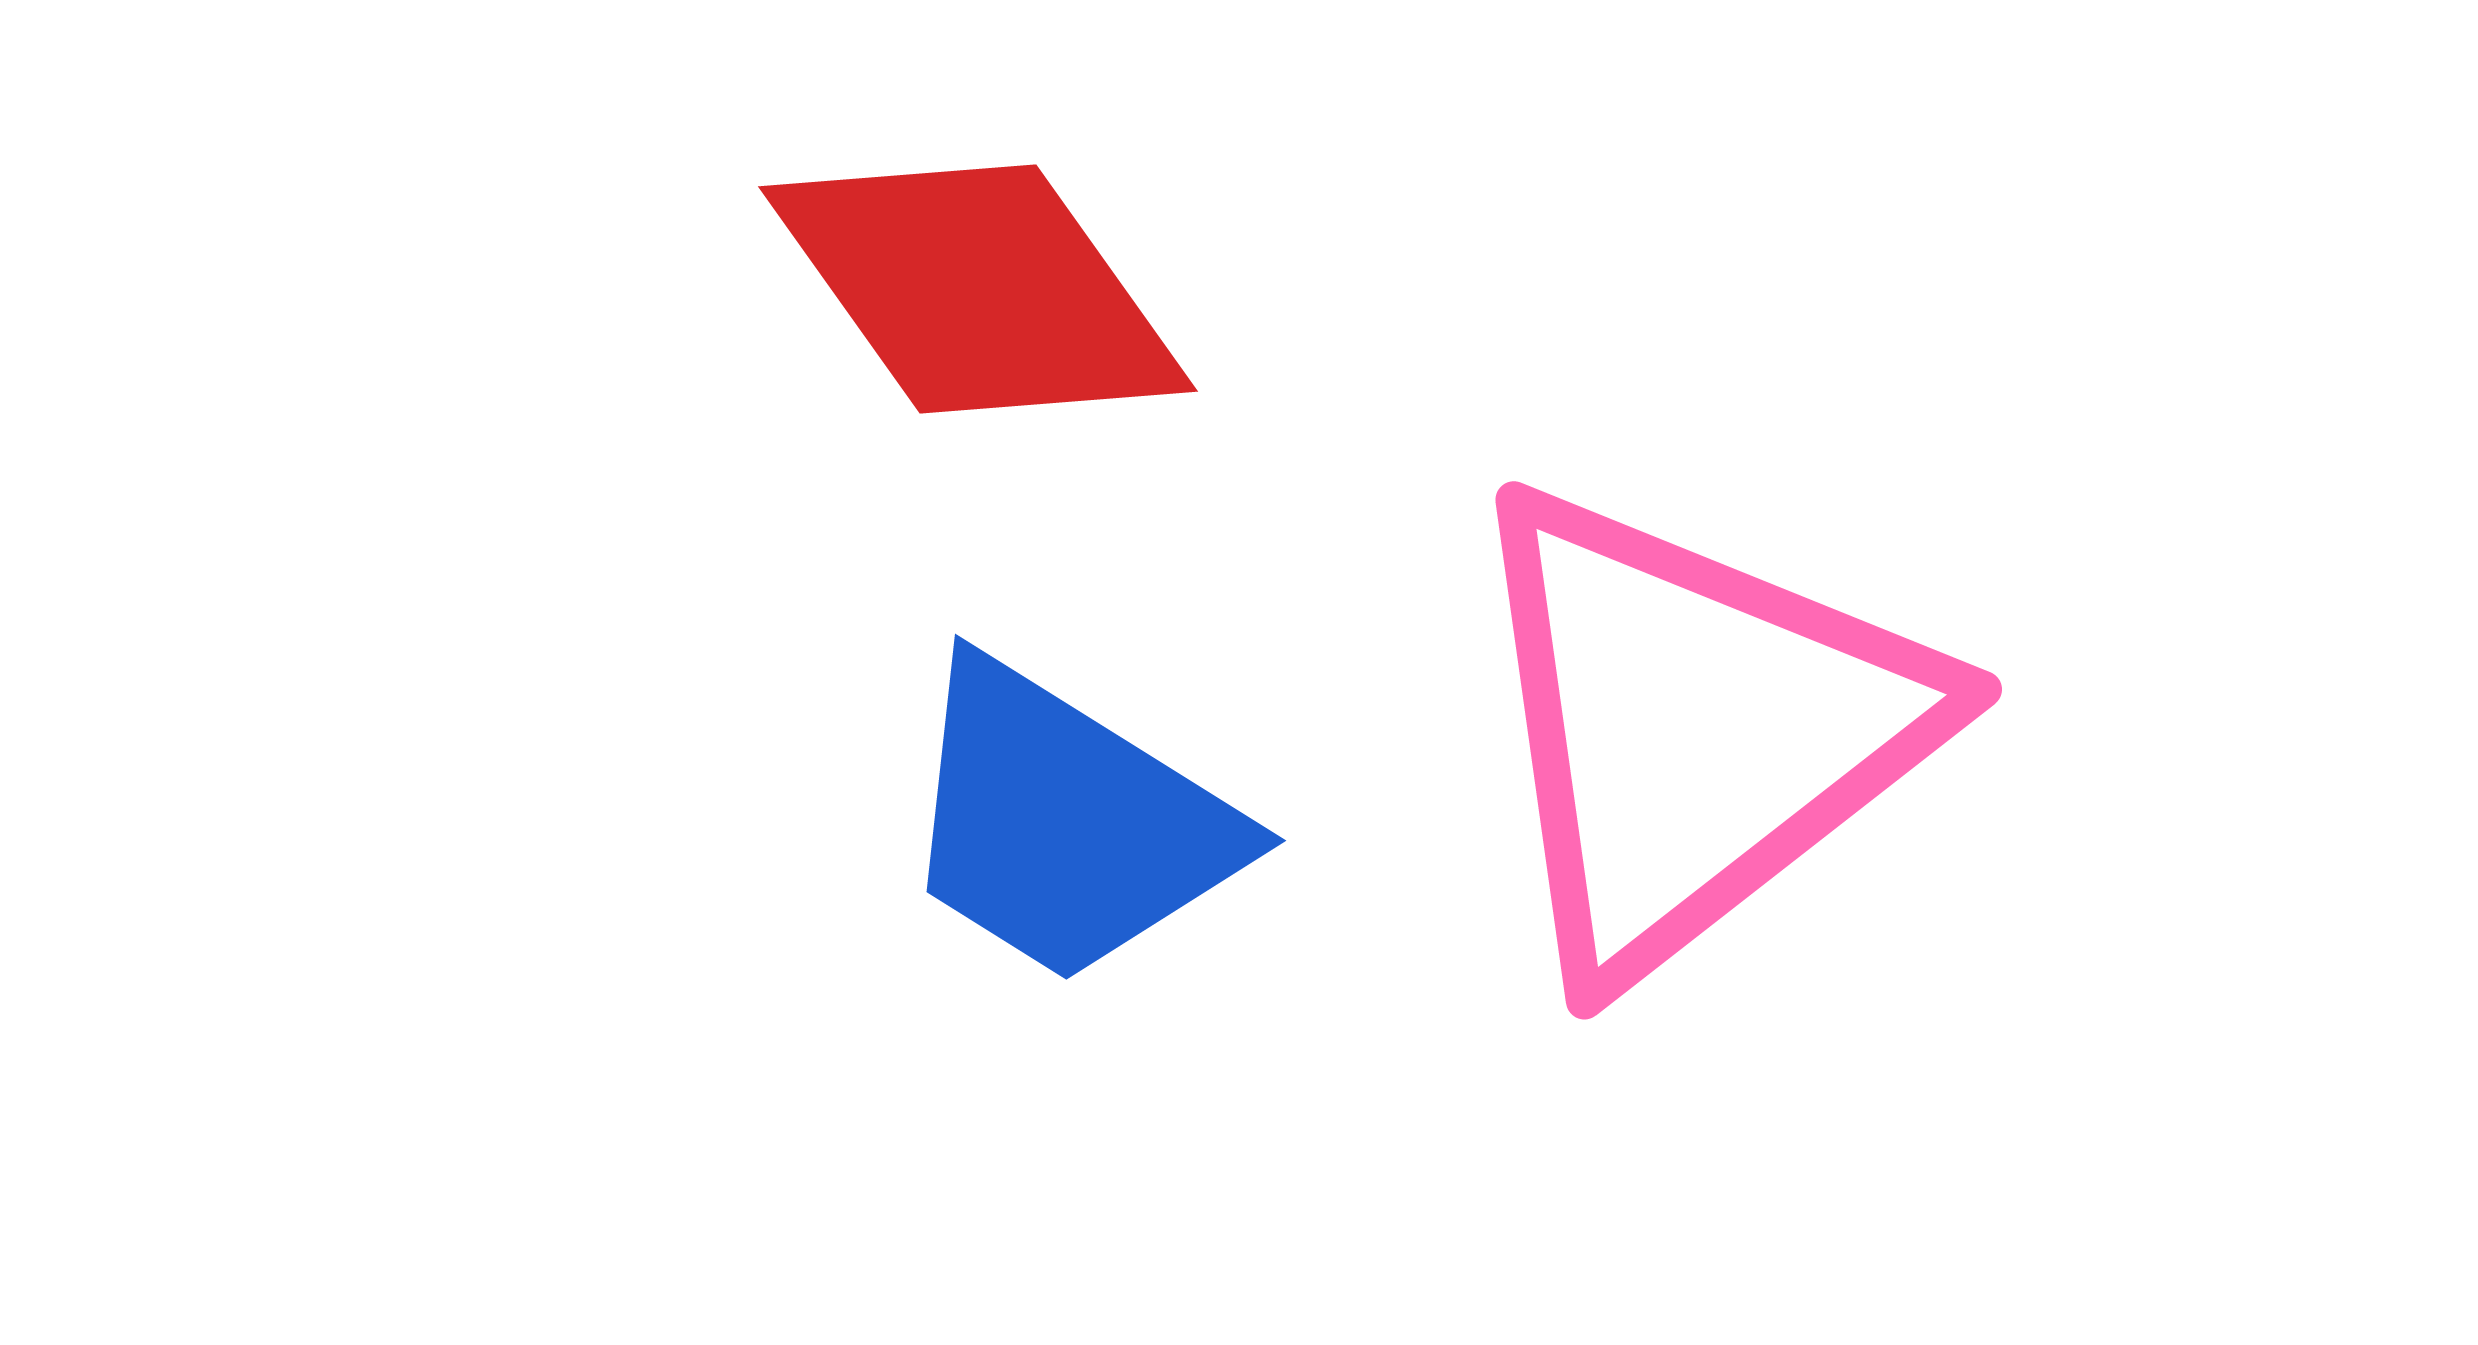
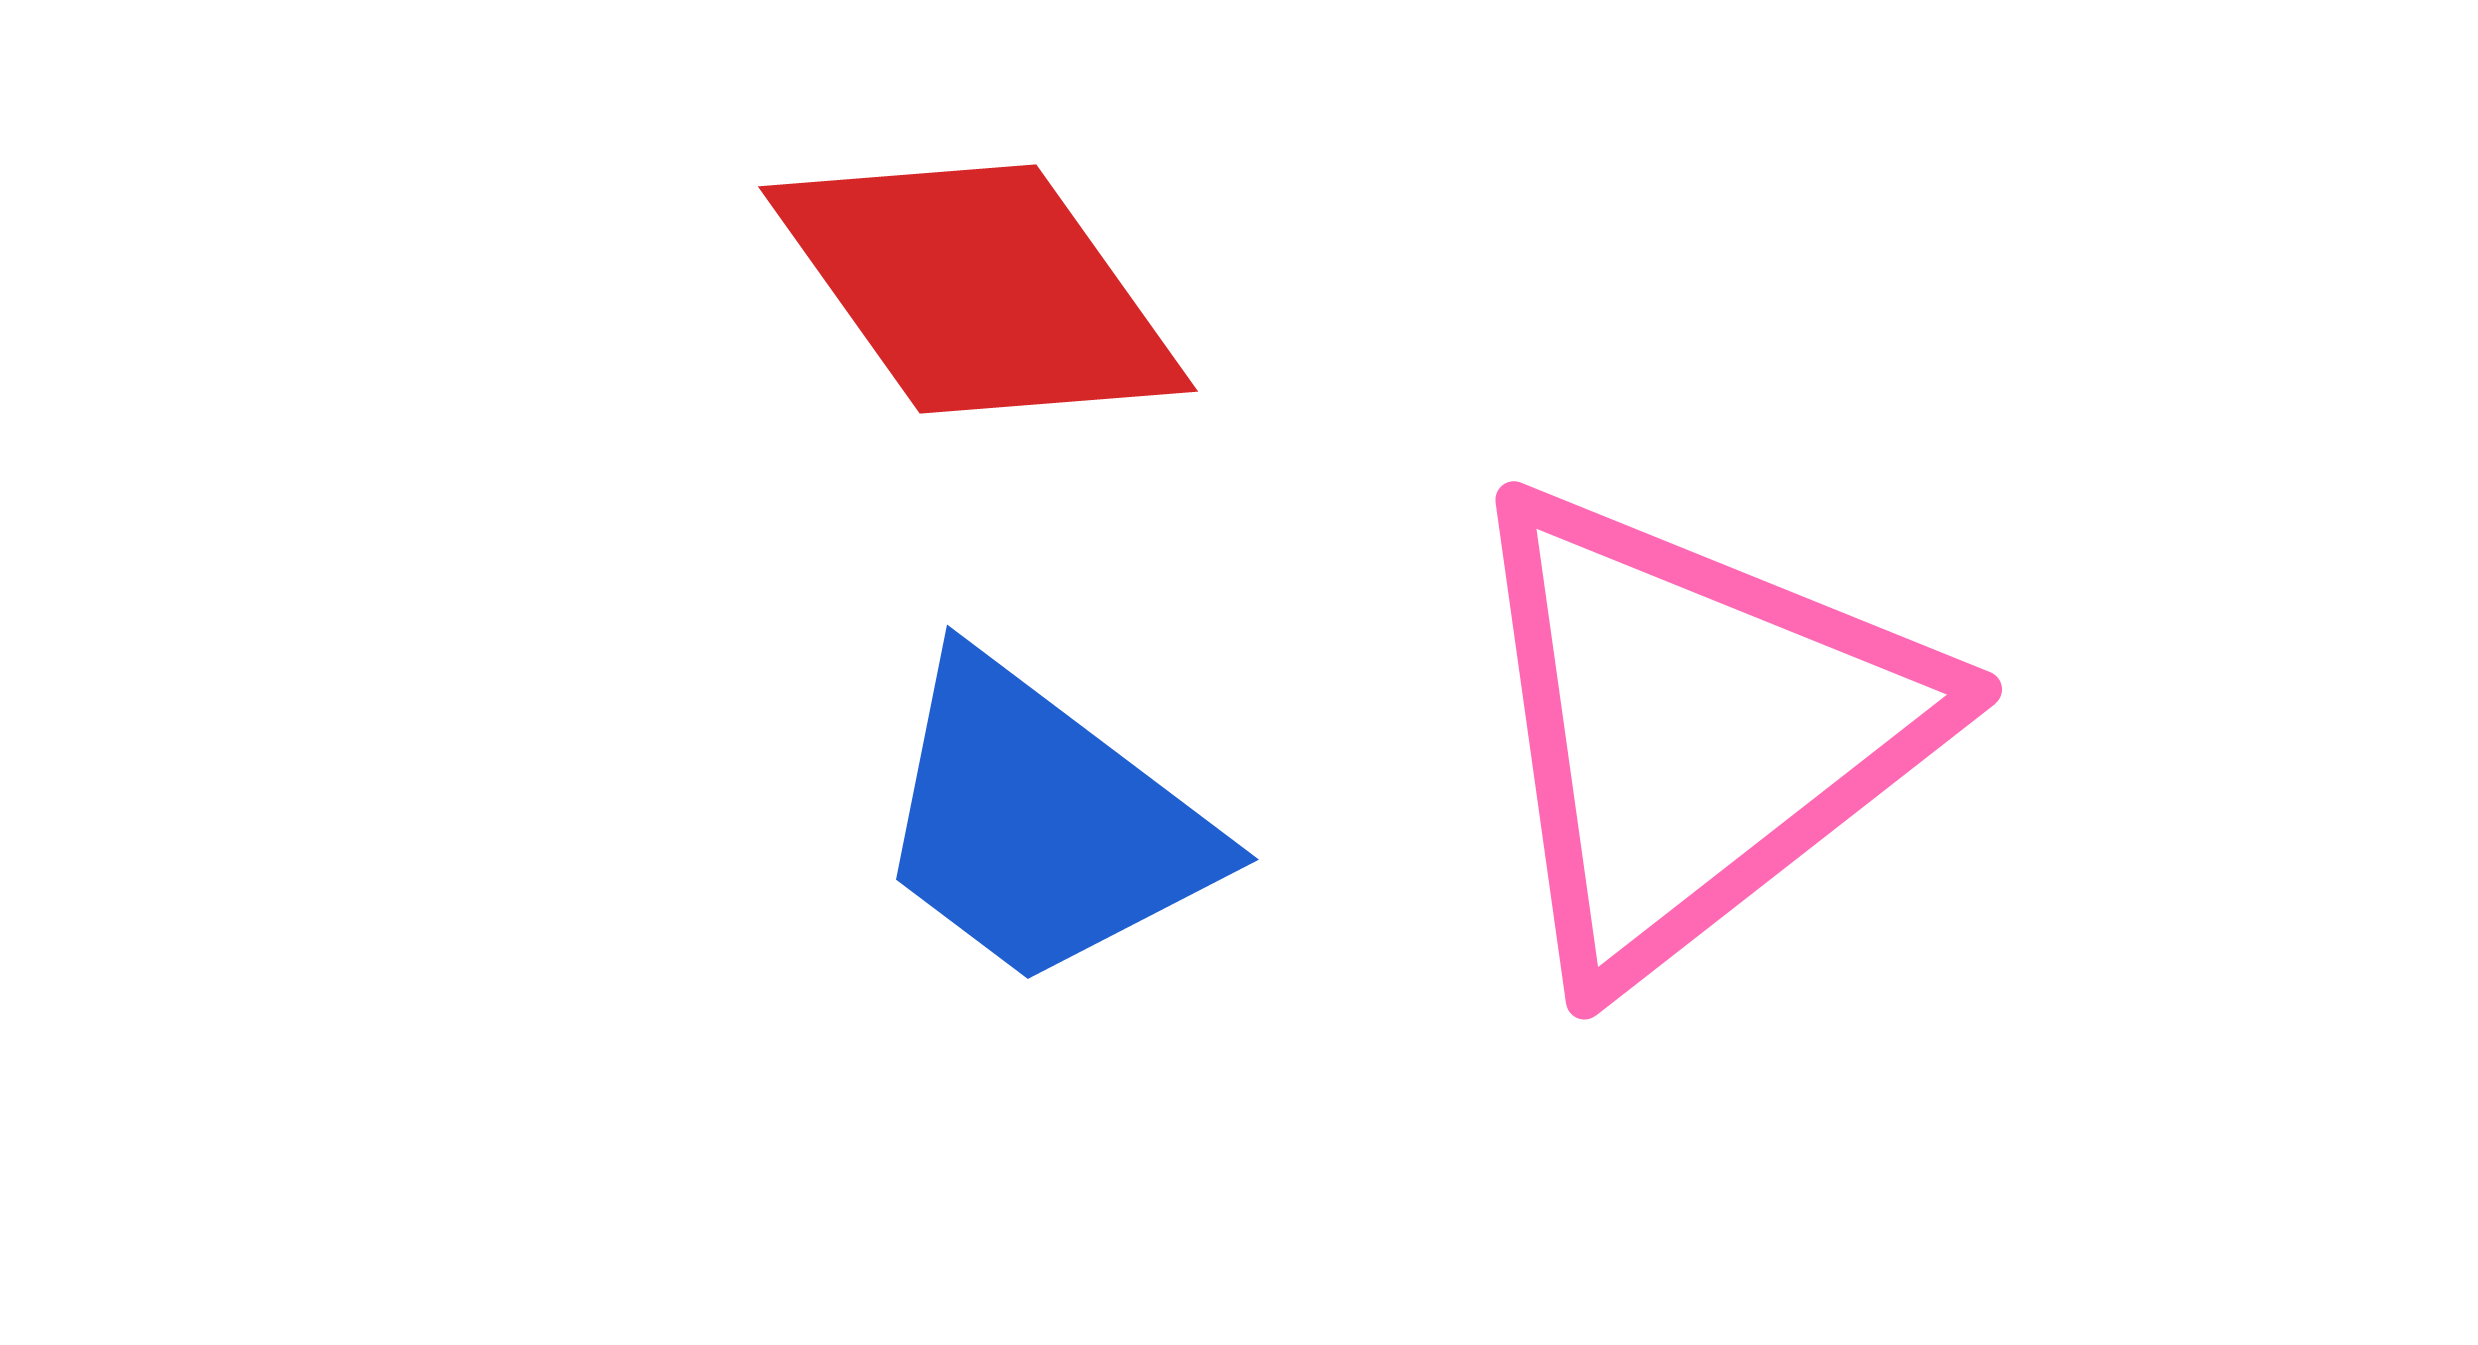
blue trapezoid: moved 25 px left; rotated 5 degrees clockwise
